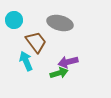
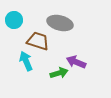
brown trapezoid: moved 2 px right, 1 px up; rotated 35 degrees counterclockwise
purple arrow: moved 8 px right; rotated 36 degrees clockwise
